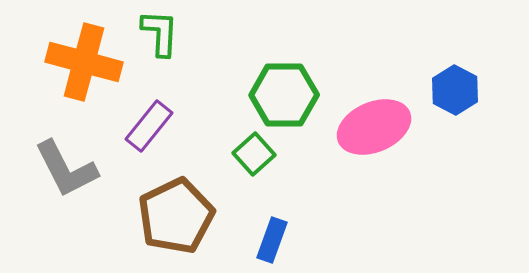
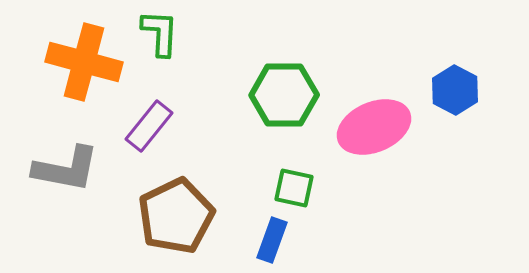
green square: moved 40 px right, 34 px down; rotated 36 degrees counterclockwise
gray L-shape: rotated 52 degrees counterclockwise
